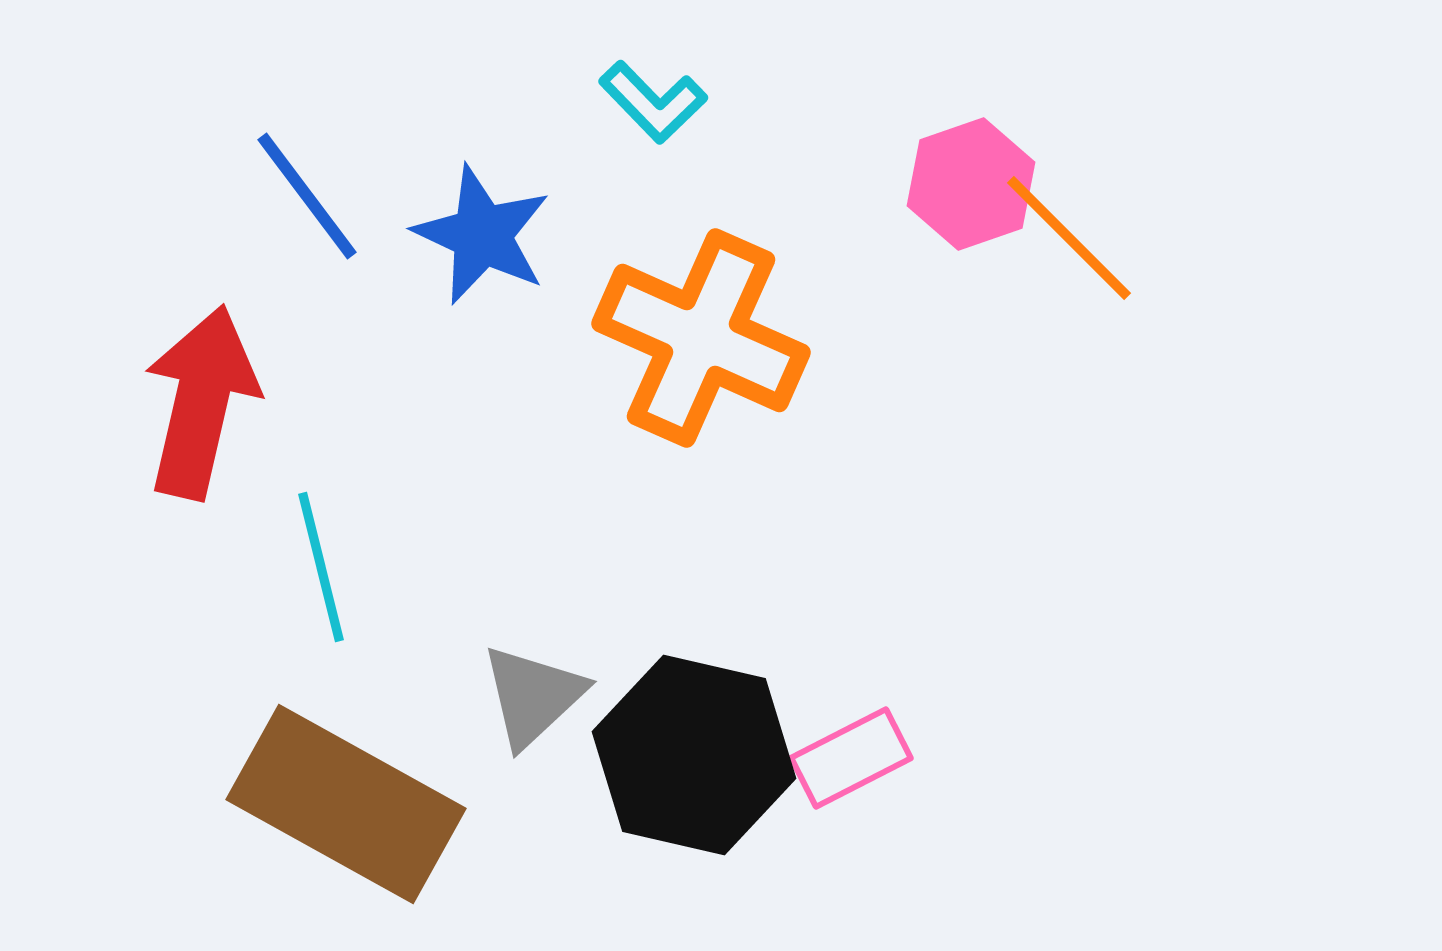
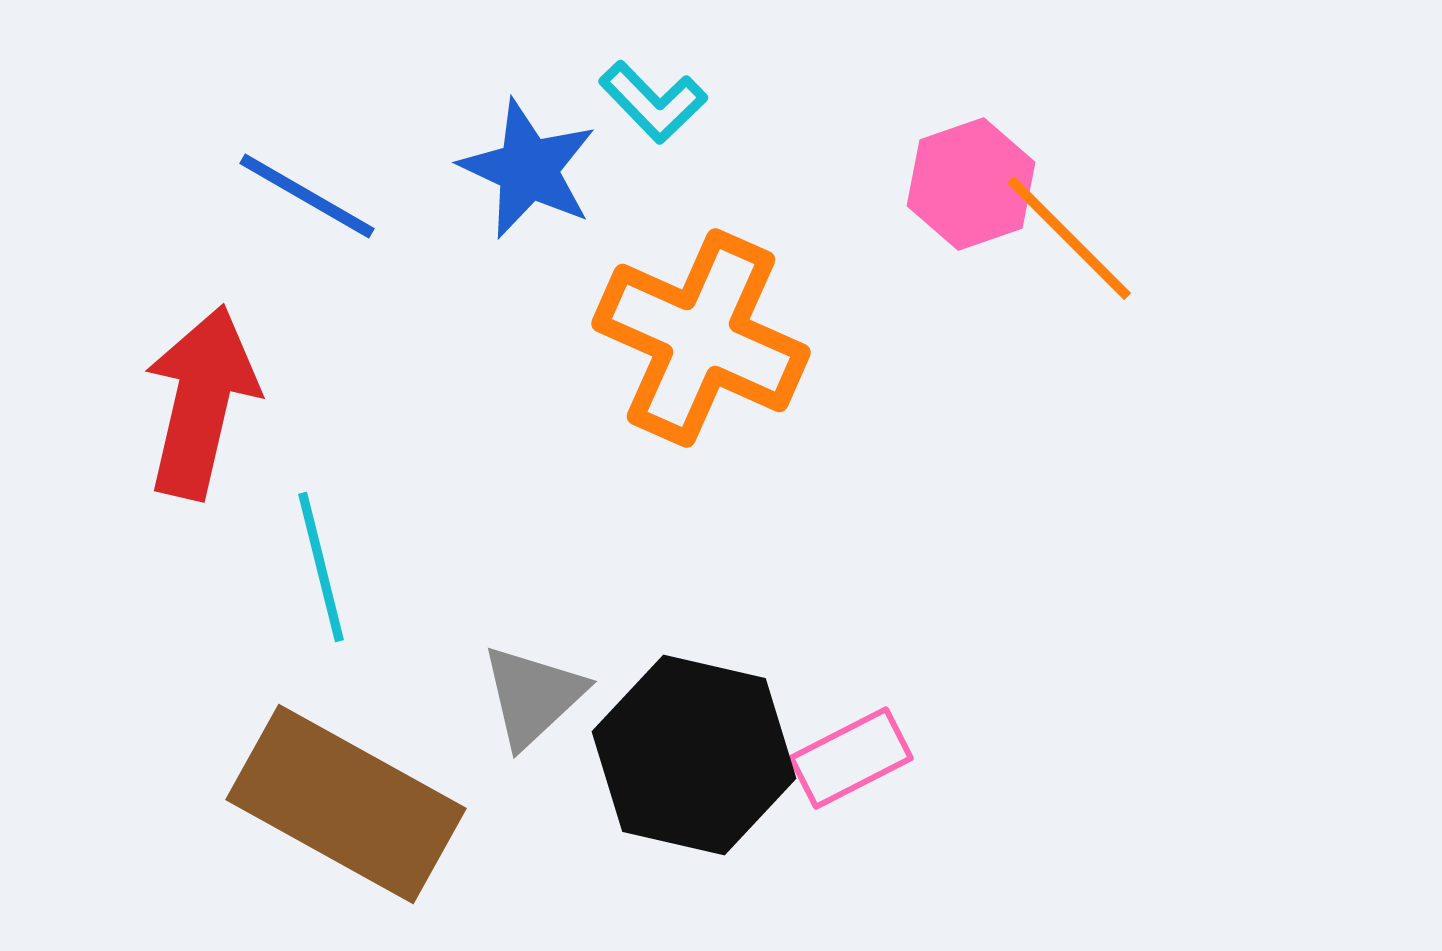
blue line: rotated 23 degrees counterclockwise
blue star: moved 46 px right, 66 px up
